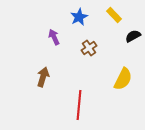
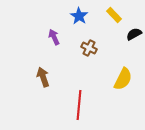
blue star: moved 1 px up; rotated 12 degrees counterclockwise
black semicircle: moved 1 px right, 2 px up
brown cross: rotated 28 degrees counterclockwise
brown arrow: rotated 36 degrees counterclockwise
